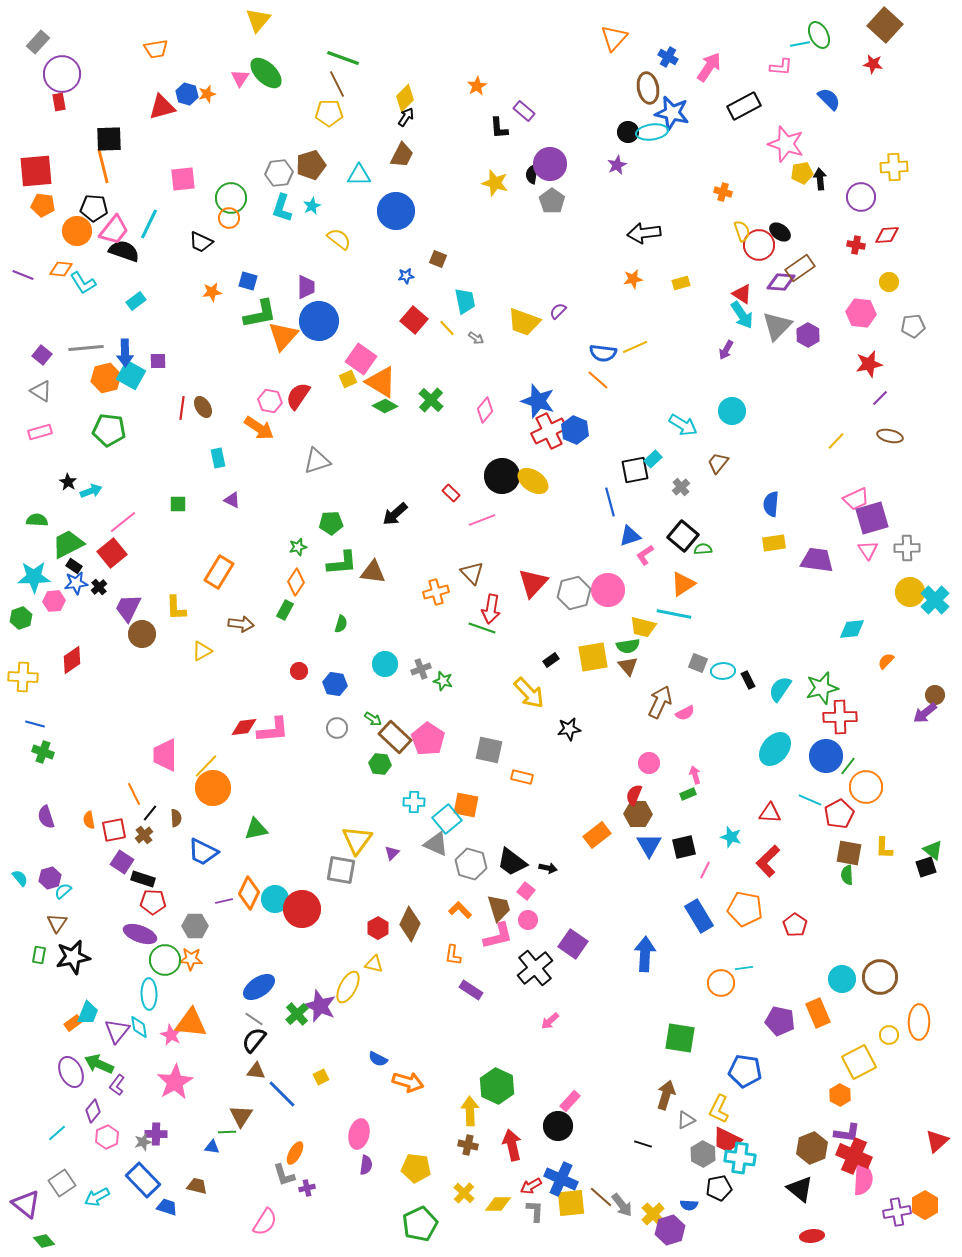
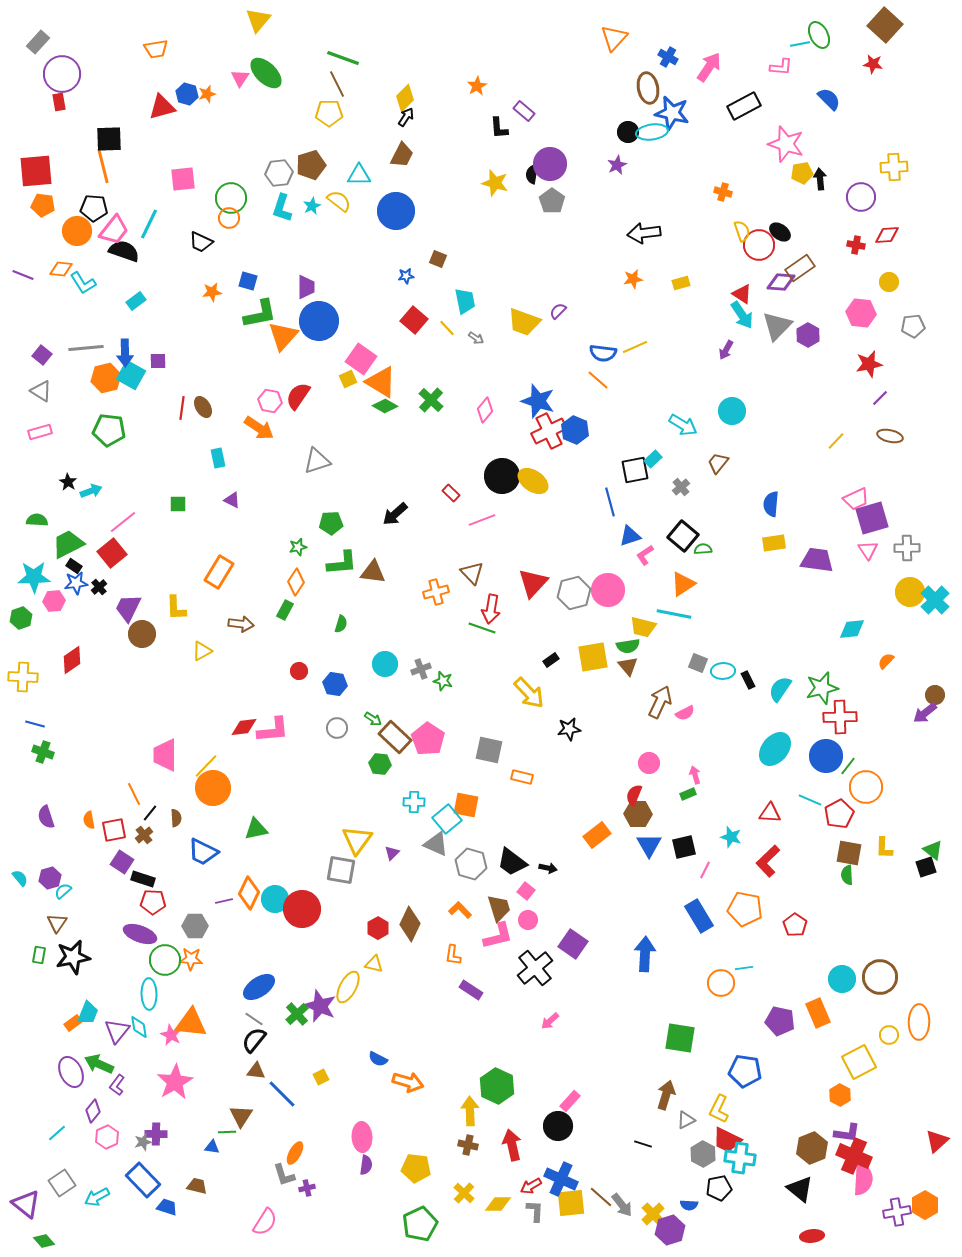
yellow semicircle at (339, 239): moved 38 px up
pink ellipse at (359, 1134): moved 3 px right, 3 px down; rotated 16 degrees counterclockwise
